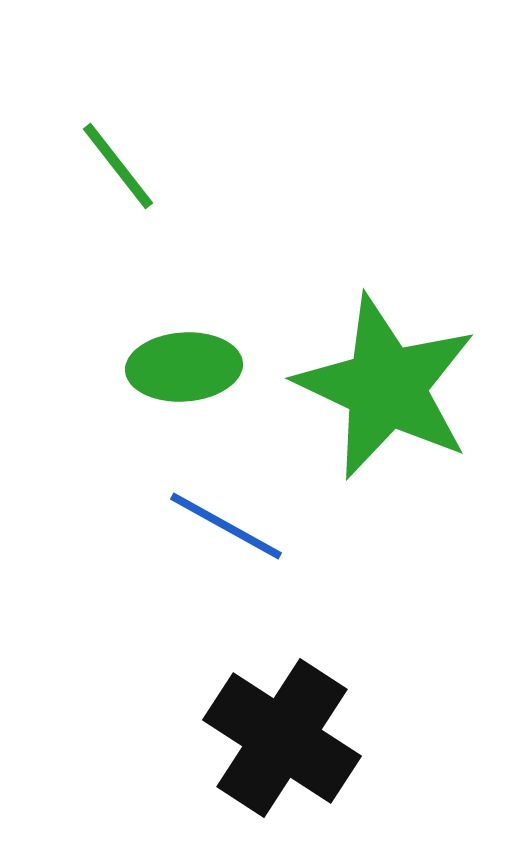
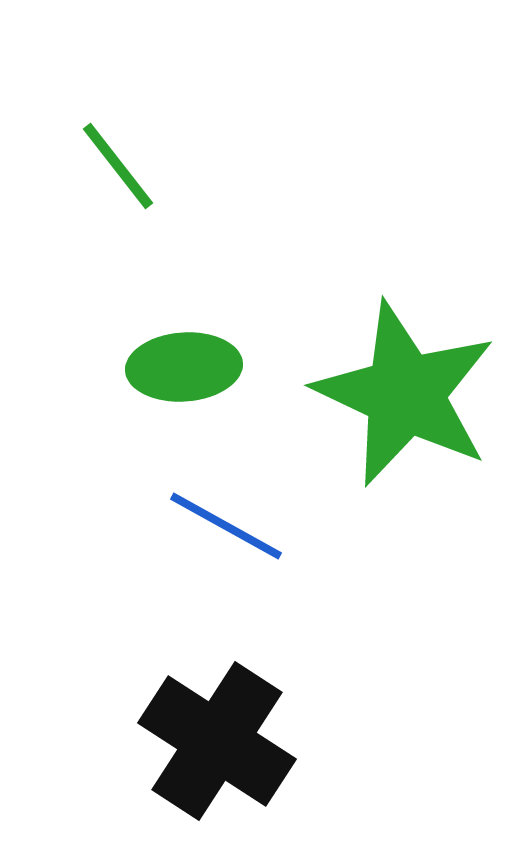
green star: moved 19 px right, 7 px down
black cross: moved 65 px left, 3 px down
